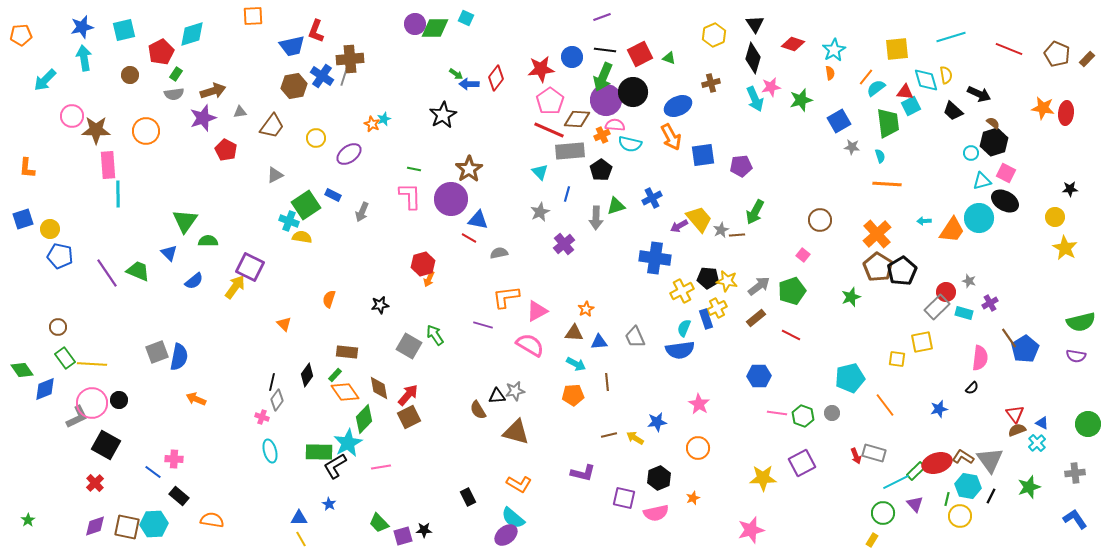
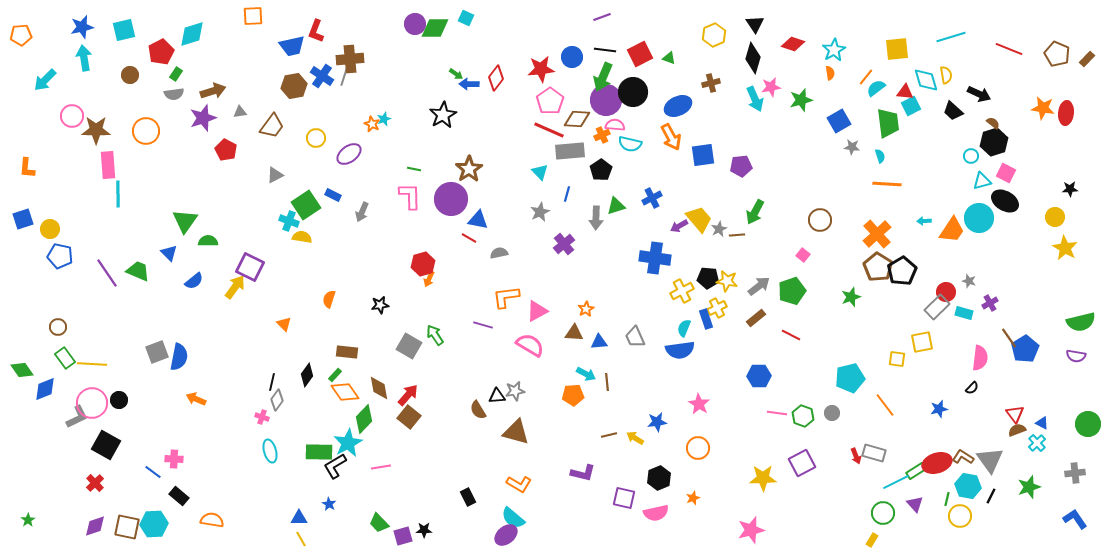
cyan circle at (971, 153): moved 3 px down
gray star at (721, 230): moved 2 px left, 1 px up
cyan arrow at (576, 364): moved 10 px right, 10 px down
brown square at (409, 417): rotated 25 degrees counterclockwise
green rectangle at (916, 471): rotated 12 degrees clockwise
